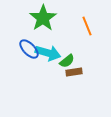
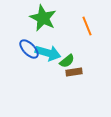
green star: rotated 12 degrees counterclockwise
